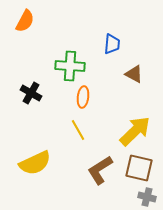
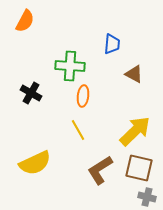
orange ellipse: moved 1 px up
